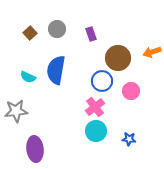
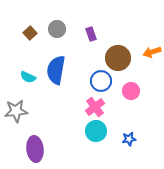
blue circle: moved 1 px left
blue star: rotated 16 degrees counterclockwise
